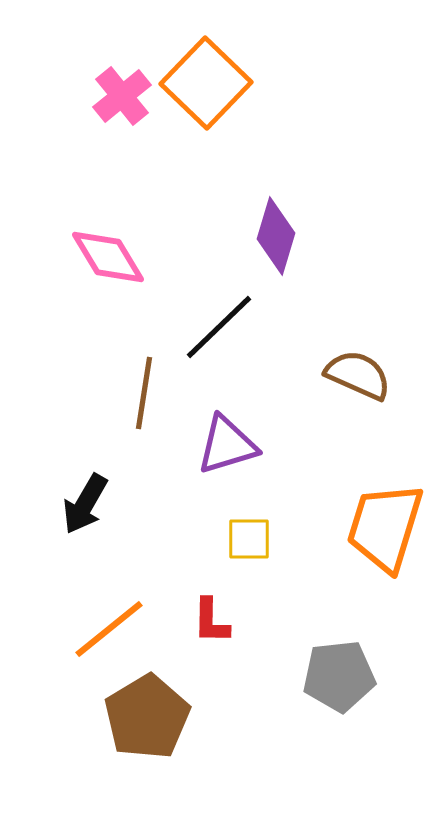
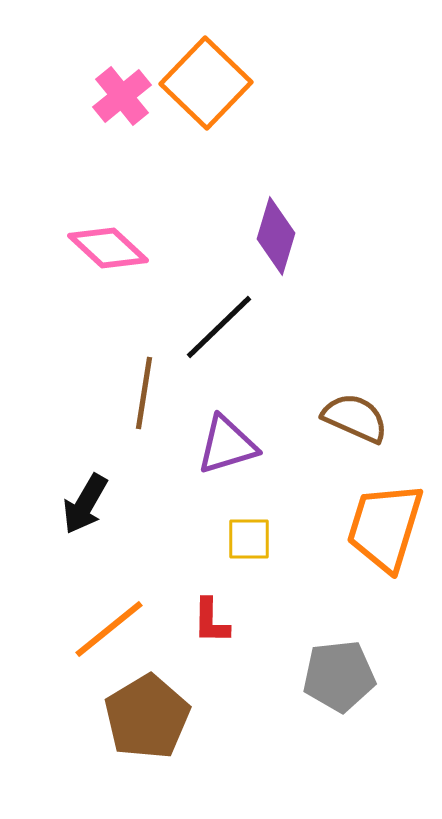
pink diamond: moved 9 px up; rotated 16 degrees counterclockwise
brown semicircle: moved 3 px left, 43 px down
